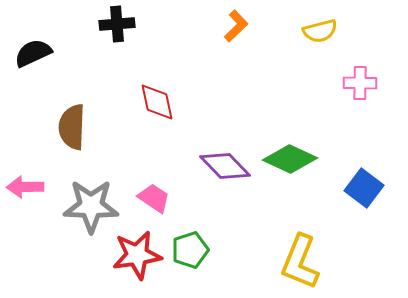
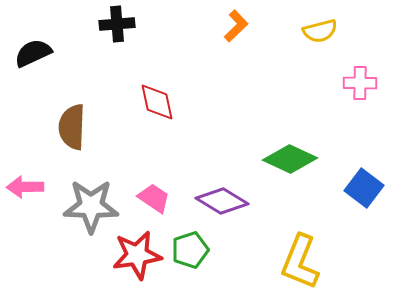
purple diamond: moved 3 px left, 35 px down; rotated 15 degrees counterclockwise
